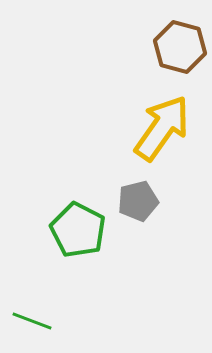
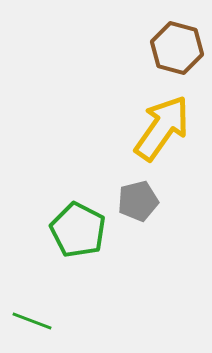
brown hexagon: moved 3 px left, 1 px down
